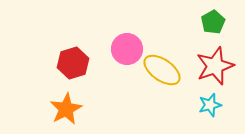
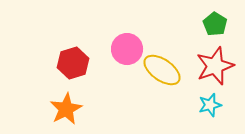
green pentagon: moved 2 px right, 2 px down; rotated 10 degrees counterclockwise
